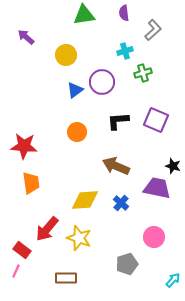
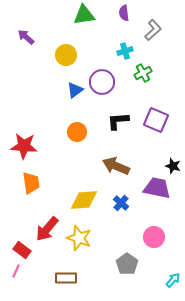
green cross: rotated 12 degrees counterclockwise
yellow diamond: moved 1 px left
gray pentagon: rotated 20 degrees counterclockwise
